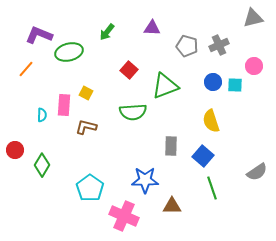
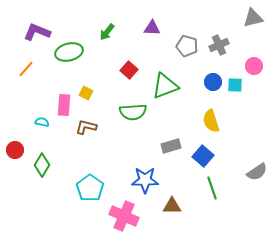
purple L-shape: moved 2 px left, 3 px up
cyan semicircle: moved 7 px down; rotated 80 degrees counterclockwise
gray rectangle: rotated 72 degrees clockwise
